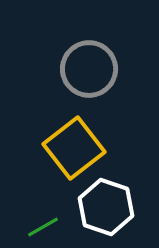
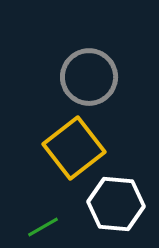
gray circle: moved 8 px down
white hexagon: moved 10 px right, 3 px up; rotated 14 degrees counterclockwise
